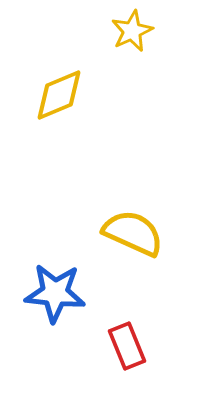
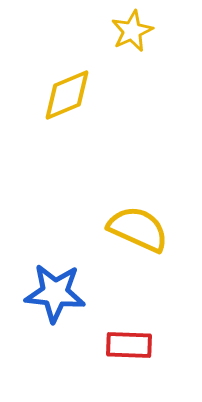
yellow diamond: moved 8 px right
yellow semicircle: moved 5 px right, 4 px up
red rectangle: moved 2 px right, 1 px up; rotated 66 degrees counterclockwise
